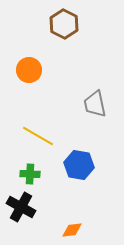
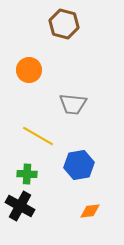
brown hexagon: rotated 12 degrees counterclockwise
gray trapezoid: moved 22 px left; rotated 72 degrees counterclockwise
blue hexagon: rotated 20 degrees counterclockwise
green cross: moved 3 px left
black cross: moved 1 px left, 1 px up
orange diamond: moved 18 px right, 19 px up
